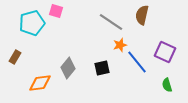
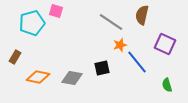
purple square: moved 8 px up
gray diamond: moved 4 px right, 10 px down; rotated 60 degrees clockwise
orange diamond: moved 2 px left, 6 px up; rotated 20 degrees clockwise
